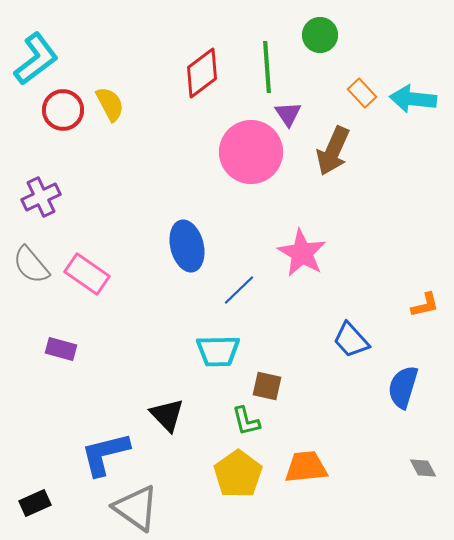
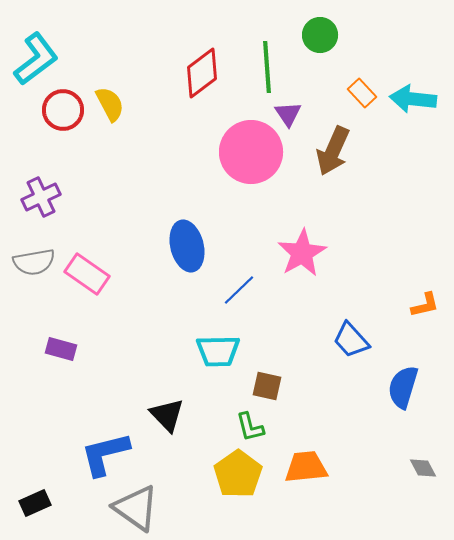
pink star: rotated 12 degrees clockwise
gray semicircle: moved 3 px right, 3 px up; rotated 60 degrees counterclockwise
green L-shape: moved 4 px right, 6 px down
